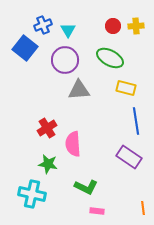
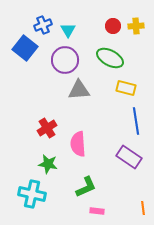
pink semicircle: moved 5 px right
green L-shape: rotated 50 degrees counterclockwise
